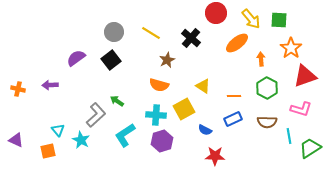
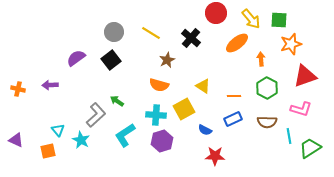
orange star: moved 4 px up; rotated 20 degrees clockwise
